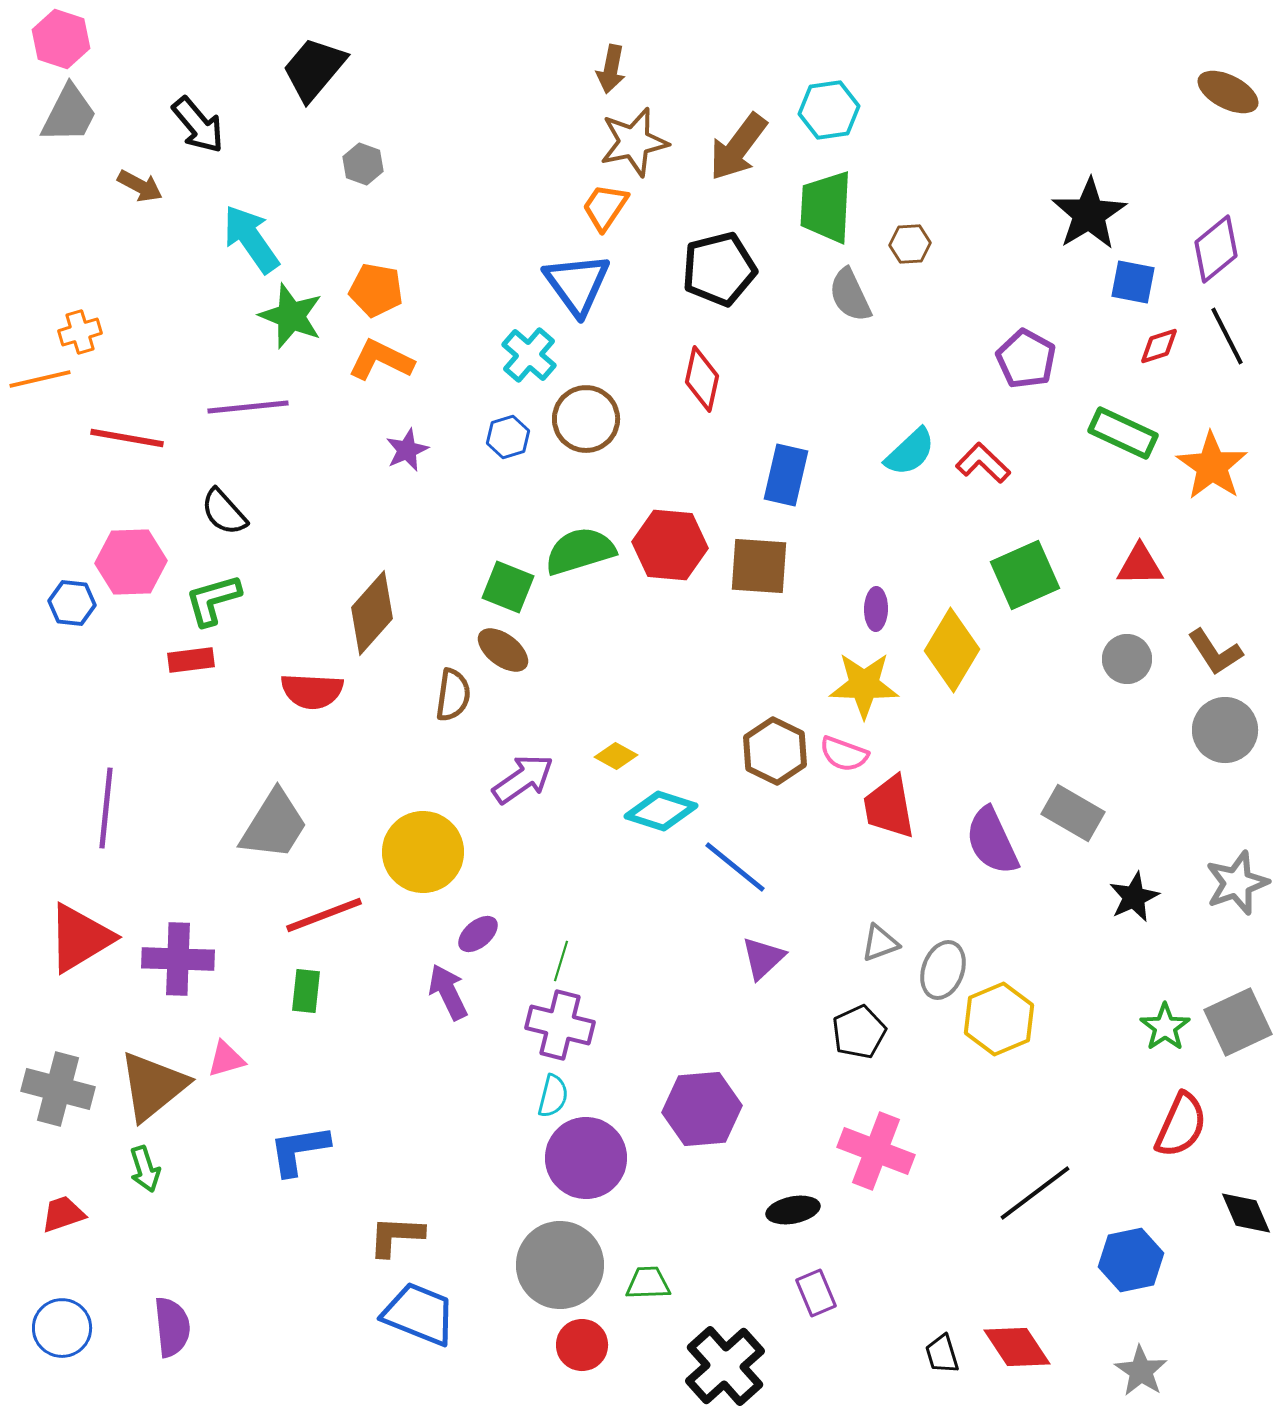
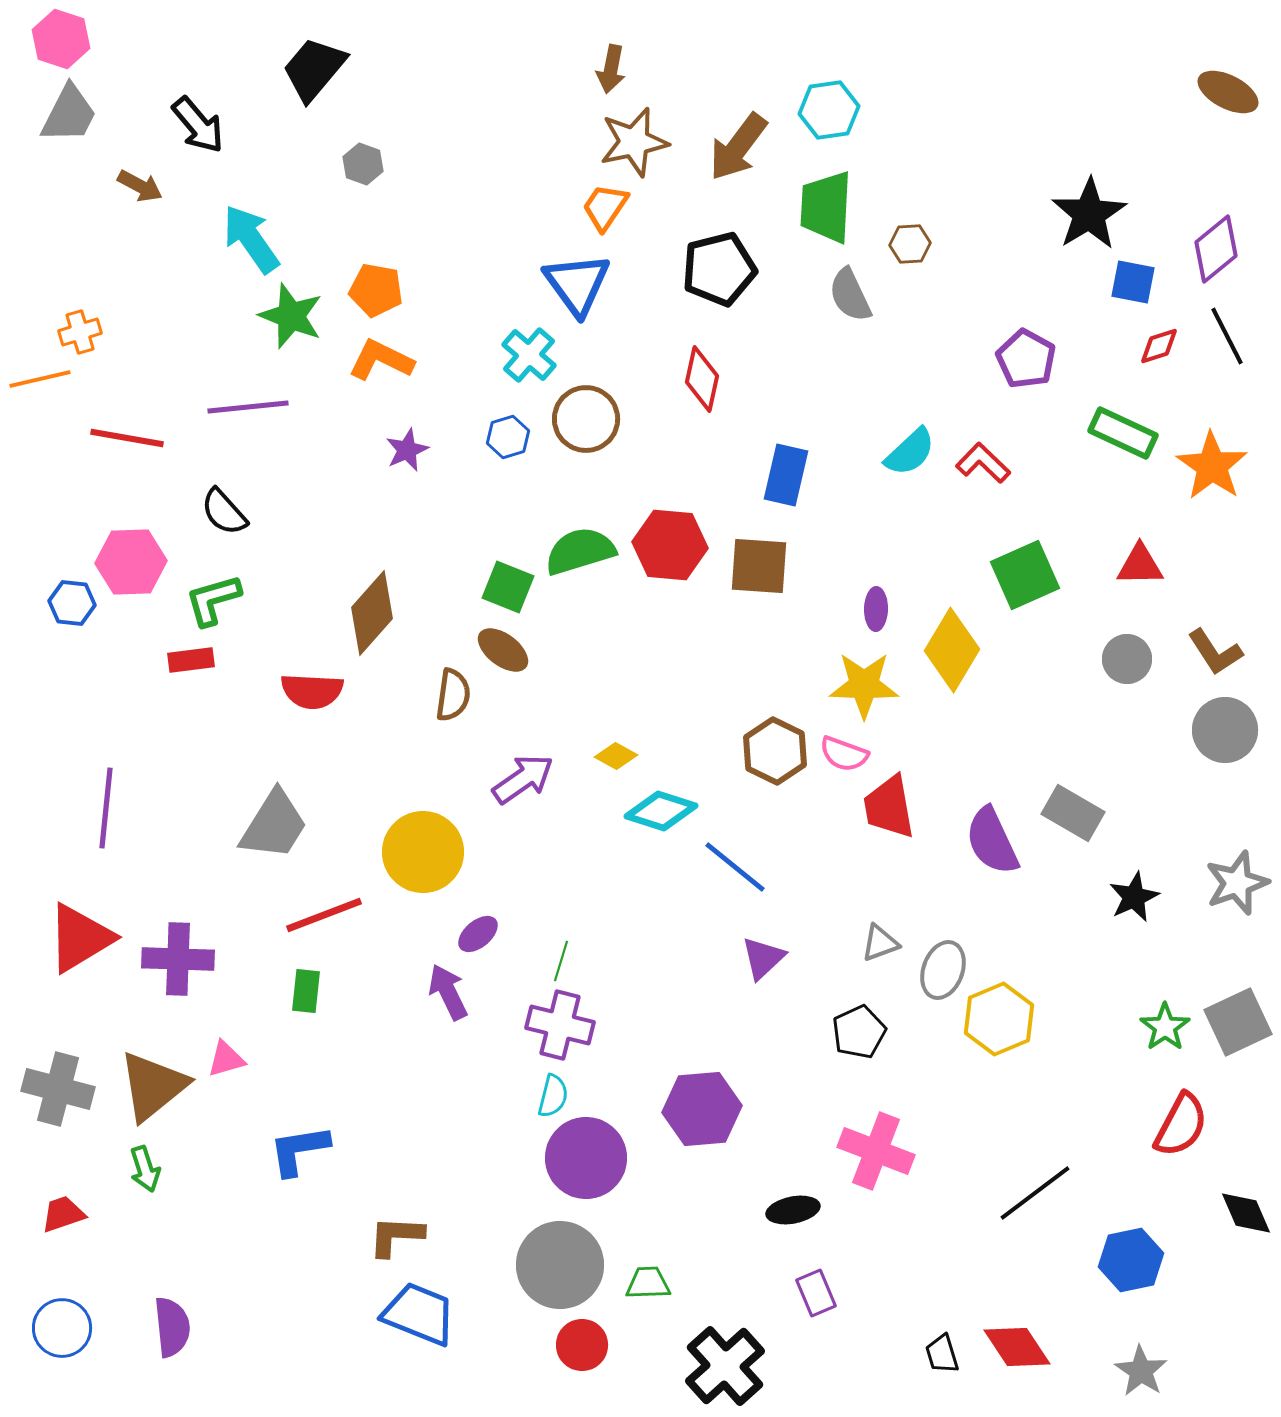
red semicircle at (1181, 1125): rotated 4 degrees clockwise
